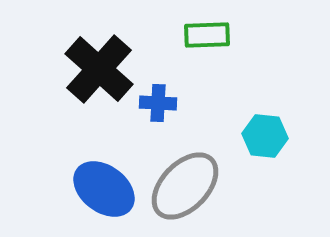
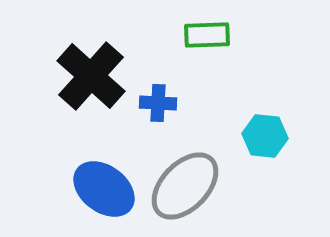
black cross: moved 8 px left, 7 px down
